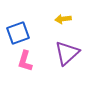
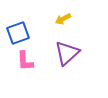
yellow arrow: rotated 21 degrees counterclockwise
pink L-shape: rotated 20 degrees counterclockwise
